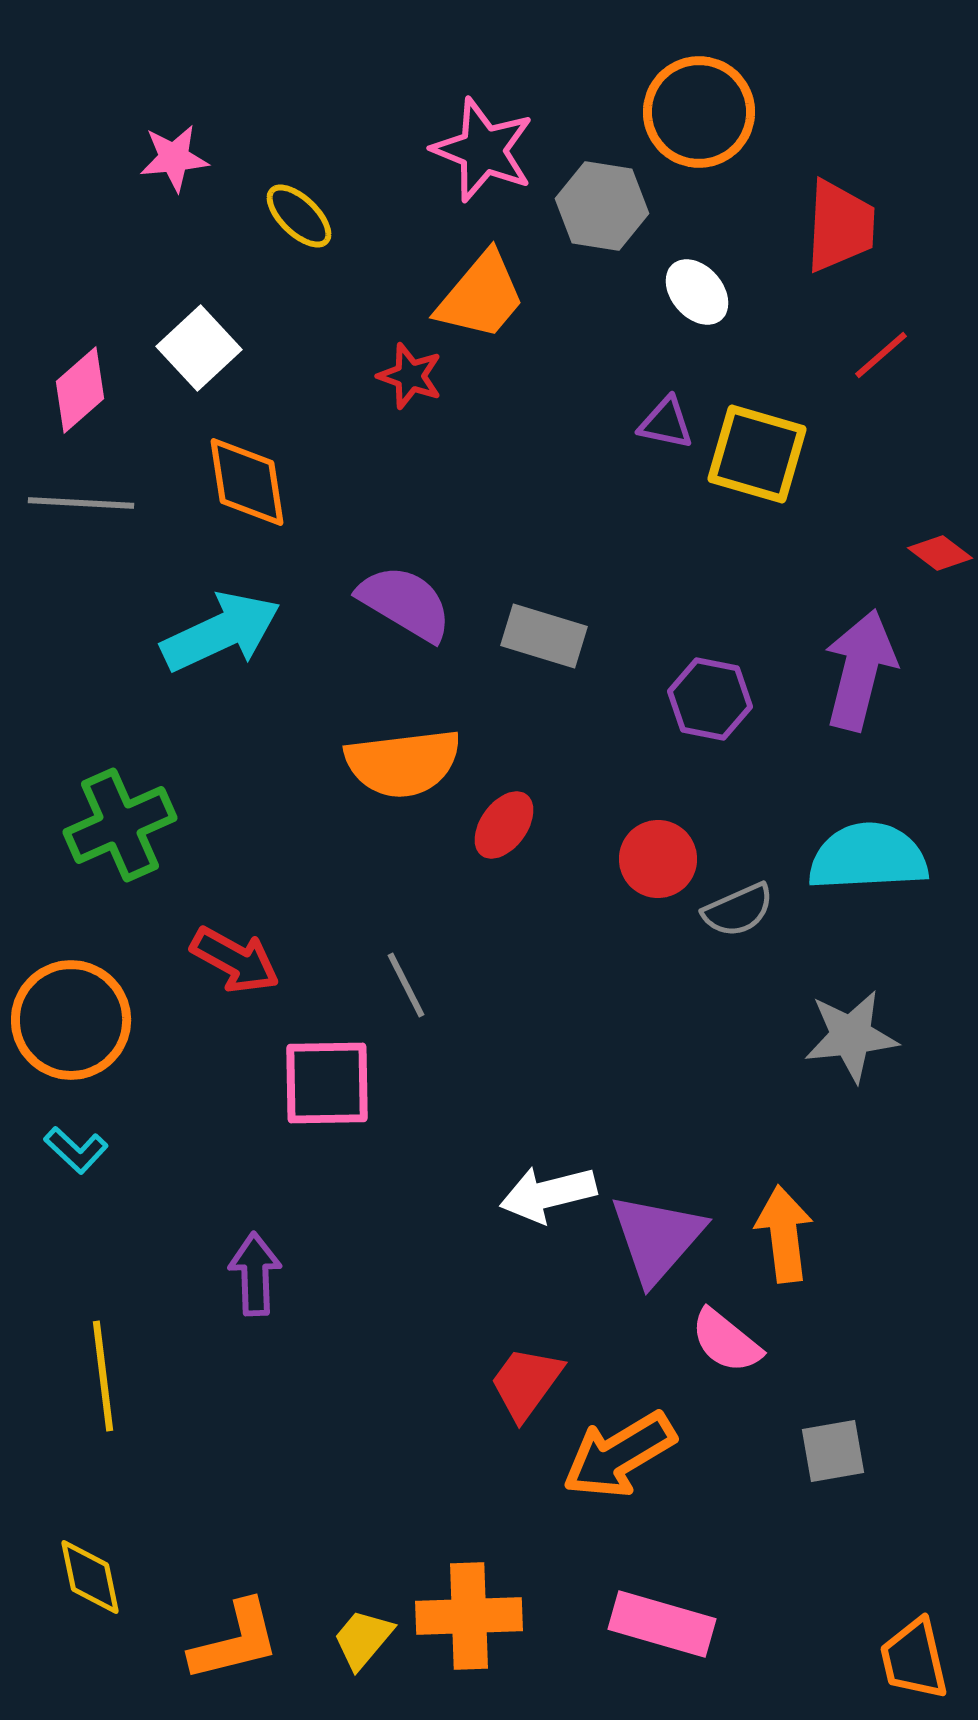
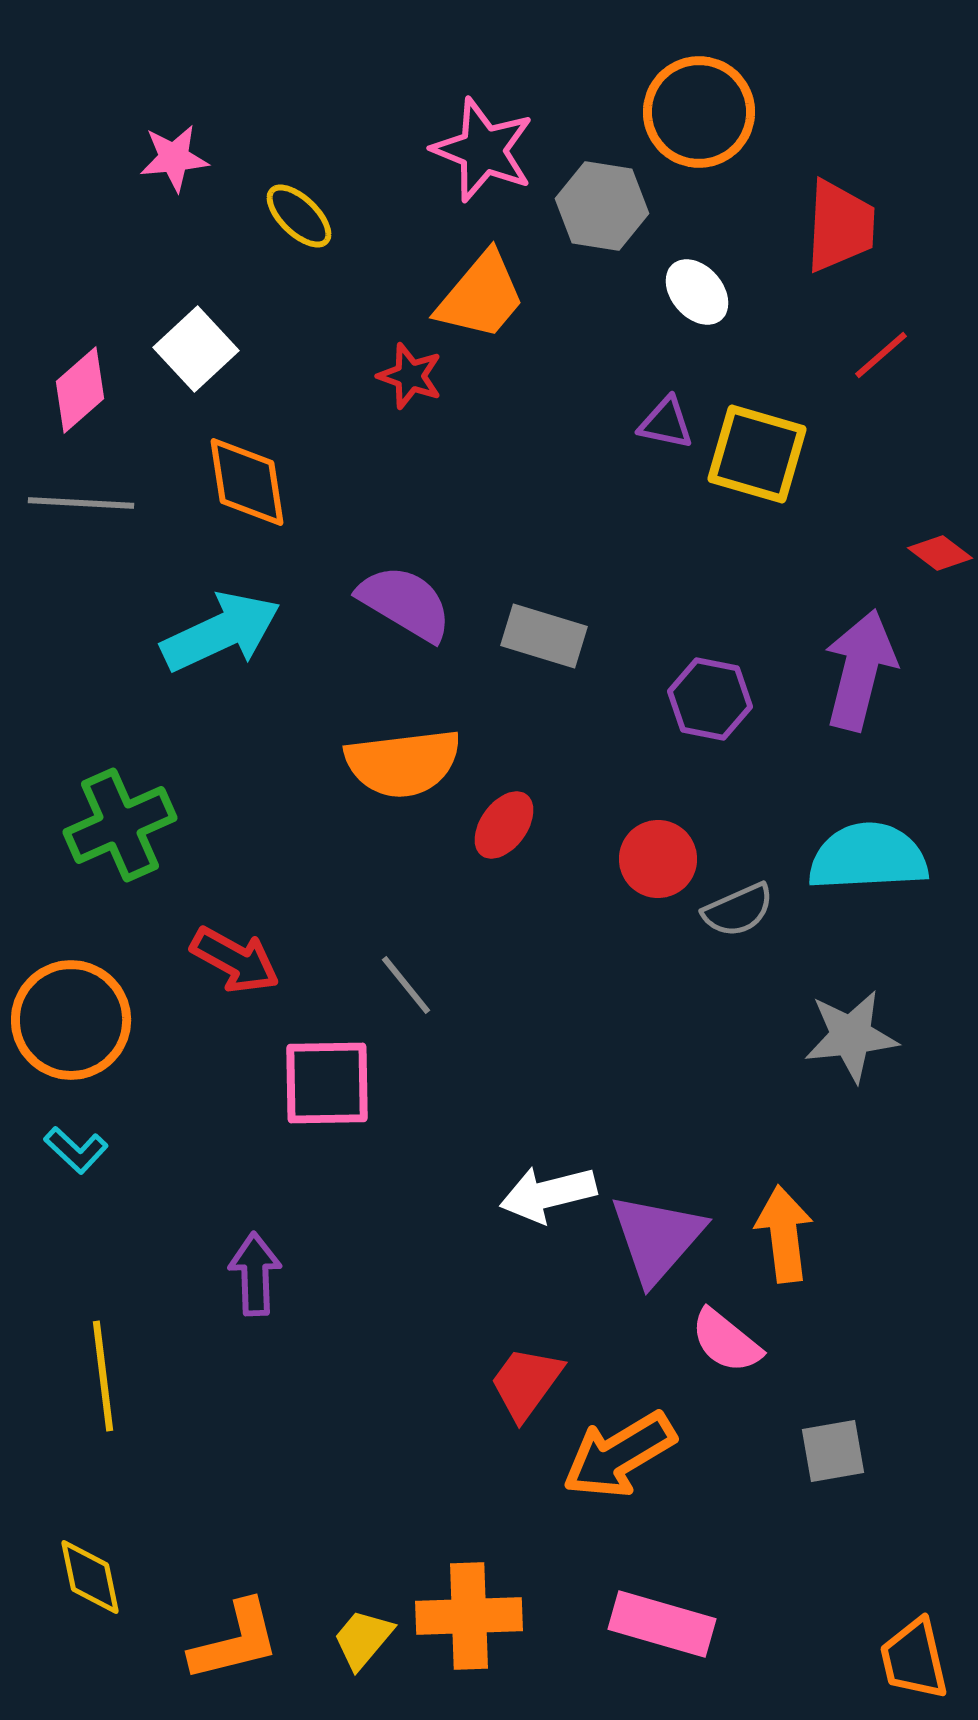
white square at (199, 348): moved 3 px left, 1 px down
gray line at (406, 985): rotated 12 degrees counterclockwise
